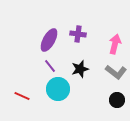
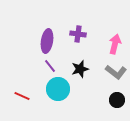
purple ellipse: moved 2 px left, 1 px down; rotated 20 degrees counterclockwise
